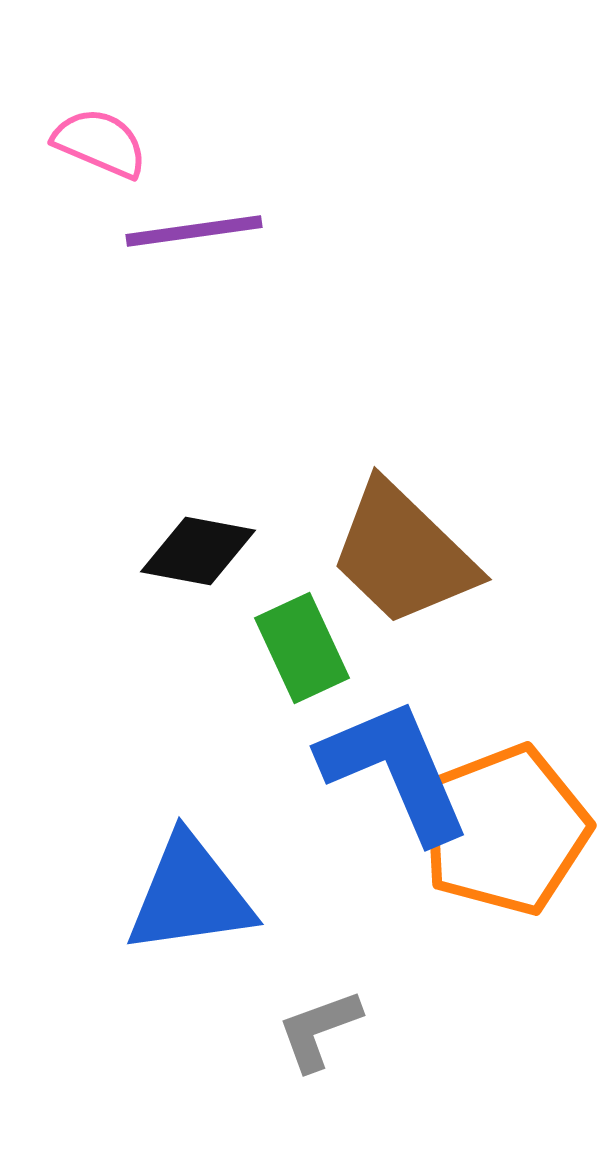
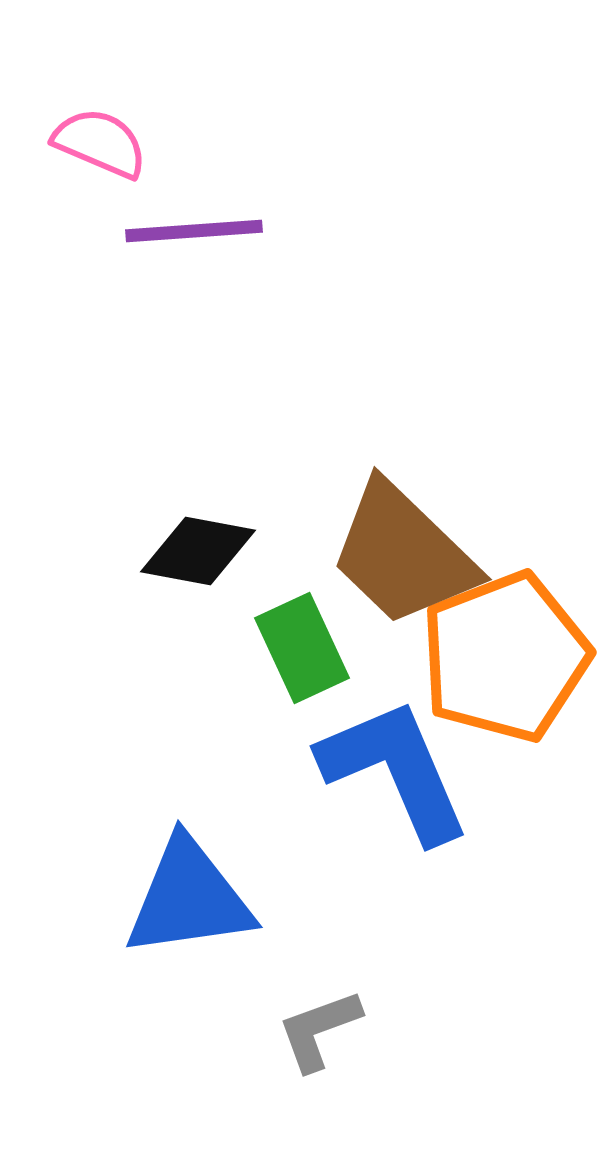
purple line: rotated 4 degrees clockwise
orange pentagon: moved 173 px up
blue triangle: moved 1 px left, 3 px down
